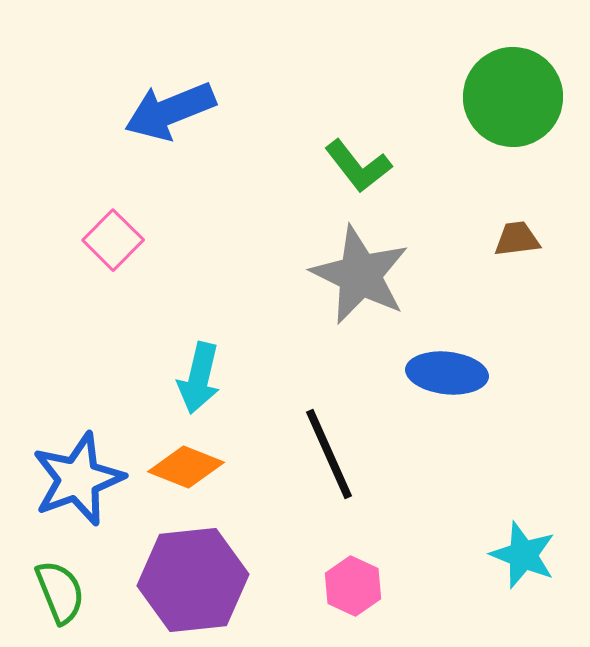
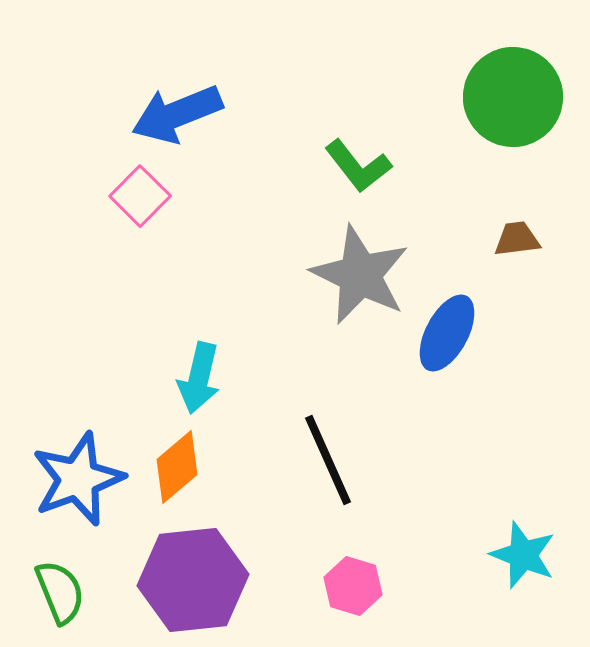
blue arrow: moved 7 px right, 3 px down
pink square: moved 27 px right, 44 px up
blue ellipse: moved 40 px up; rotated 68 degrees counterclockwise
black line: moved 1 px left, 6 px down
orange diamond: moved 9 px left; rotated 62 degrees counterclockwise
pink hexagon: rotated 8 degrees counterclockwise
